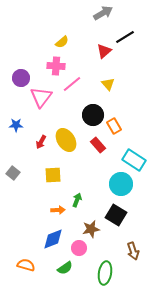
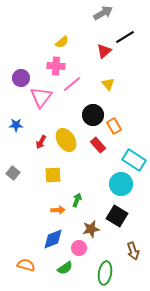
black square: moved 1 px right, 1 px down
